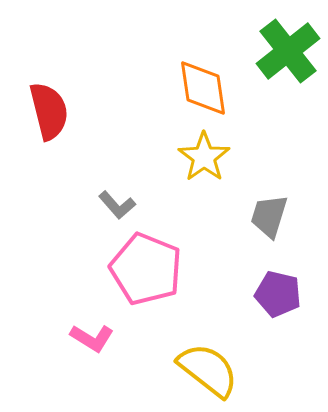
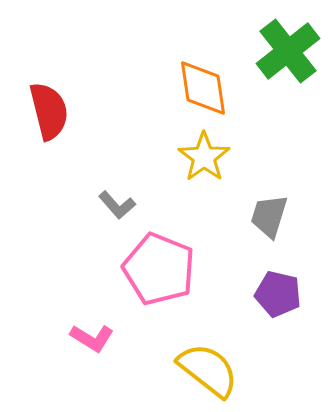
pink pentagon: moved 13 px right
